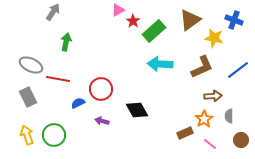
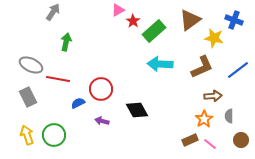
brown rectangle: moved 5 px right, 7 px down
